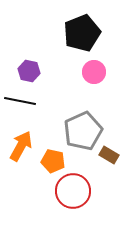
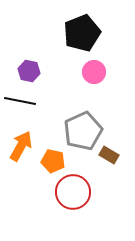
red circle: moved 1 px down
